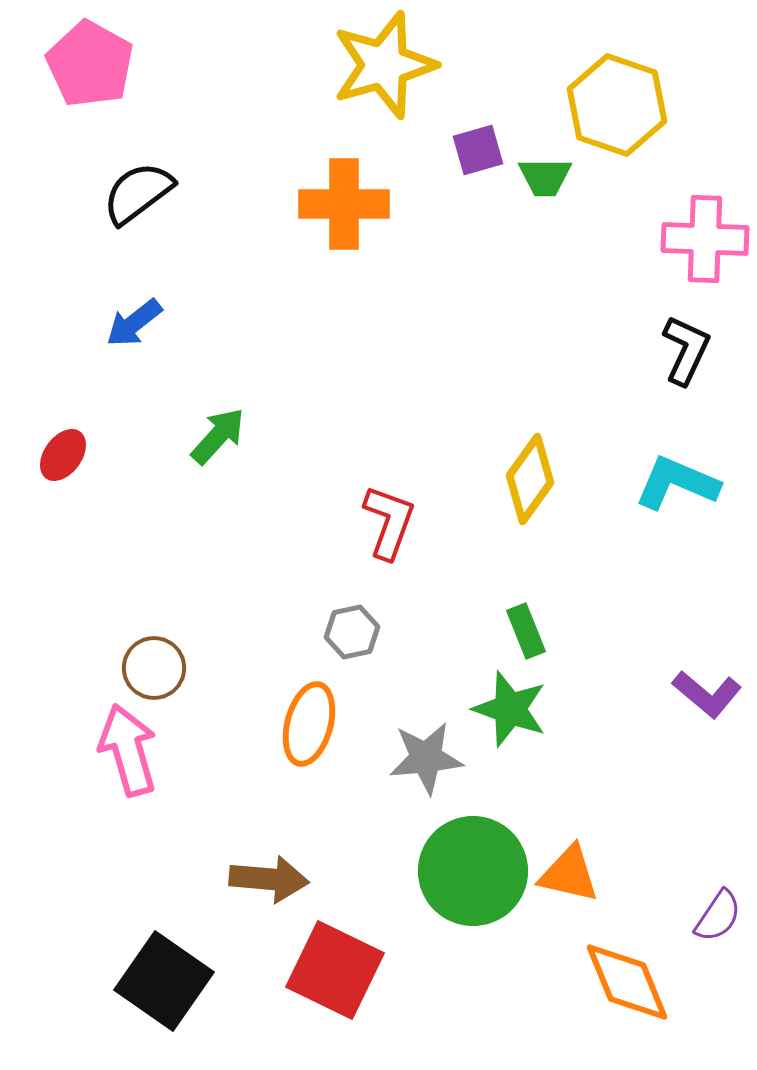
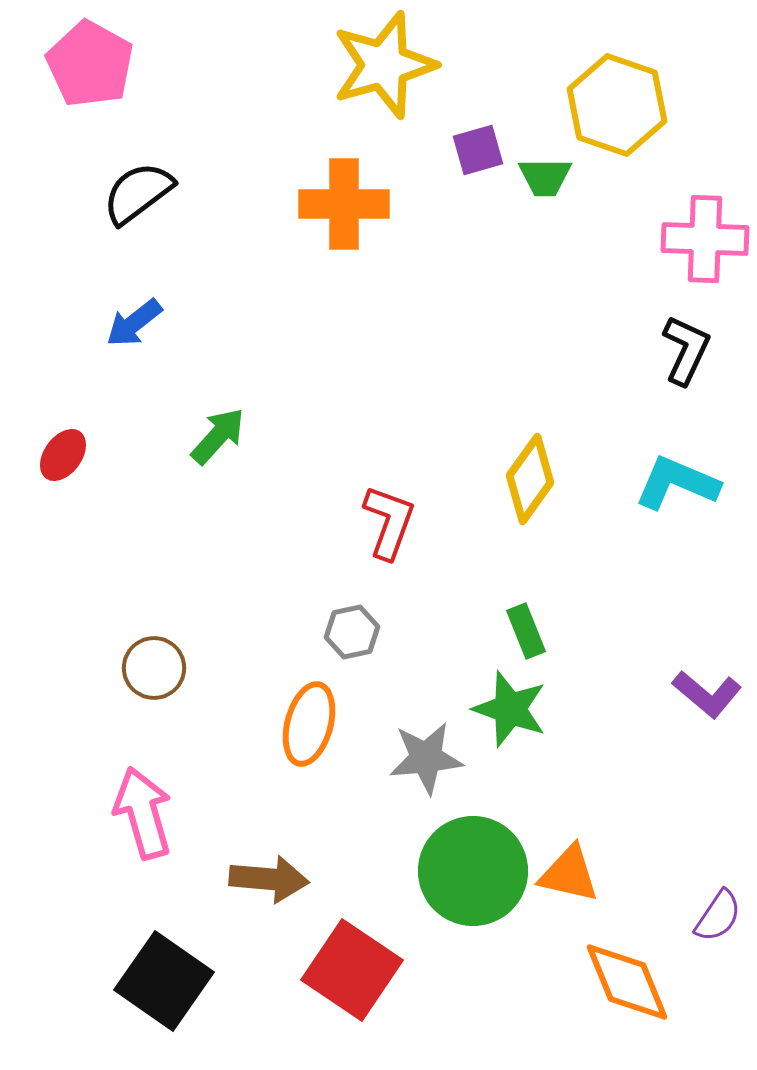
pink arrow: moved 15 px right, 63 px down
red square: moved 17 px right; rotated 8 degrees clockwise
